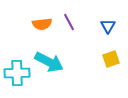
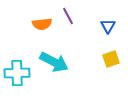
purple line: moved 1 px left, 6 px up
cyan arrow: moved 5 px right
